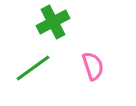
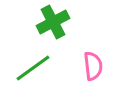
pink semicircle: rotated 12 degrees clockwise
